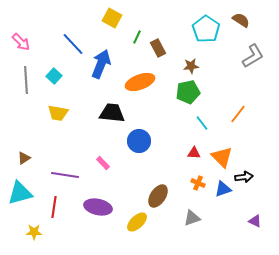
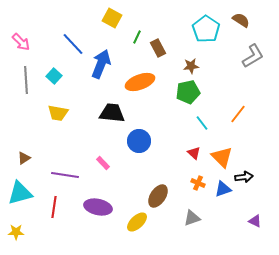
red triangle: rotated 40 degrees clockwise
yellow star: moved 18 px left
